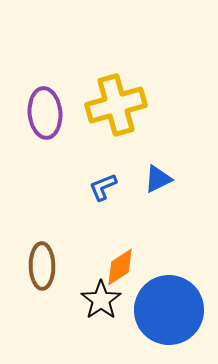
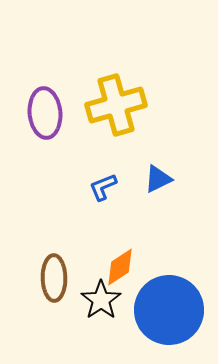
brown ellipse: moved 12 px right, 12 px down
